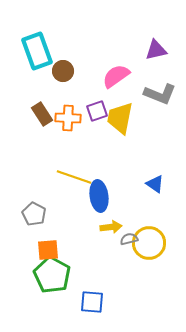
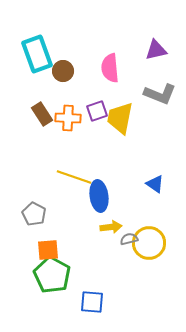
cyan rectangle: moved 3 px down
pink semicircle: moved 6 px left, 8 px up; rotated 60 degrees counterclockwise
